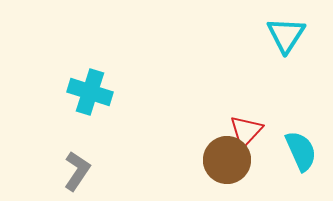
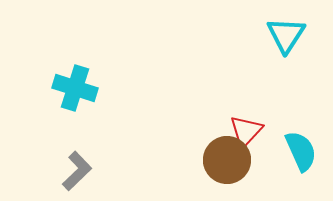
cyan cross: moved 15 px left, 4 px up
gray L-shape: rotated 12 degrees clockwise
